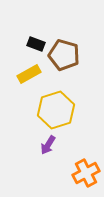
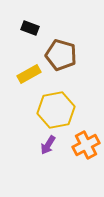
black rectangle: moved 6 px left, 16 px up
brown pentagon: moved 3 px left
yellow hexagon: rotated 6 degrees clockwise
orange cross: moved 28 px up
